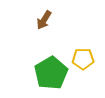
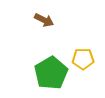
brown arrow: rotated 96 degrees counterclockwise
